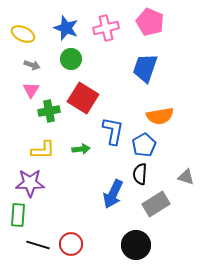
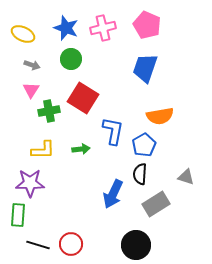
pink pentagon: moved 3 px left, 3 px down
pink cross: moved 3 px left
